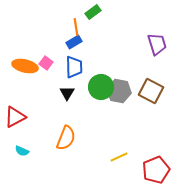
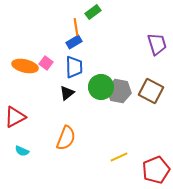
black triangle: rotated 21 degrees clockwise
